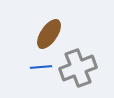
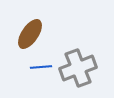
brown ellipse: moved 19 px left
